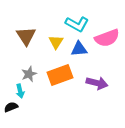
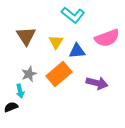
cyan L-shape: moved 4 px left, 9 px up; rotated 10 degrees clockwise
blue triangle: moved 2 px left, 2 px down
orange rectangle: moved 1 px left, 1 px up; rotated 20 degrees counterclockwise
